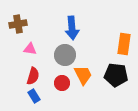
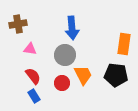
red semicircle: rotated 54 degrees counterclockwise
